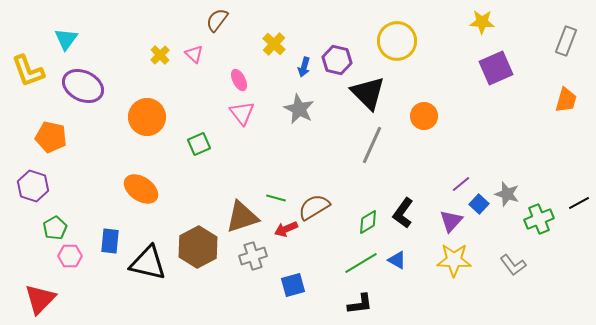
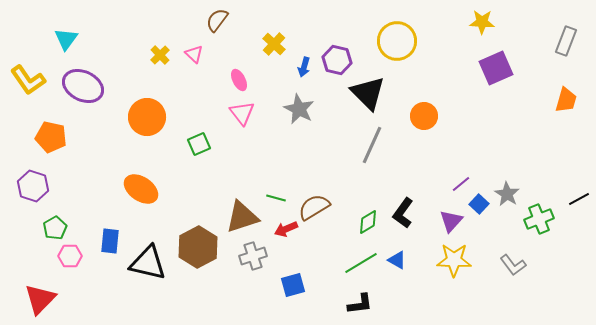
yellow L-shape at (28, 71): moved 9 px down; rotated 15 degrees counterclockwise
gray star at (507, 194): rotated 15 degrees clockwise
black line at (579, 203): moved 4 px up
